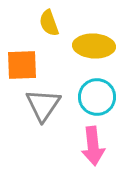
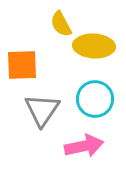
yellow semicircle: moved 12 px right, 1 px down; rotated 8 degrees counterclockwise
cyan circle: moved 2 px left, 2 px down
gray triangle: moved 1 px left, 5 px down
pink arrow: moved 9 px left; rotated 96 degrees counterclockwise
